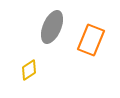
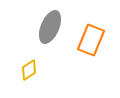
gray ellipse: moved 2 px left
